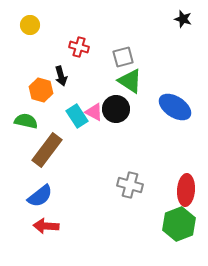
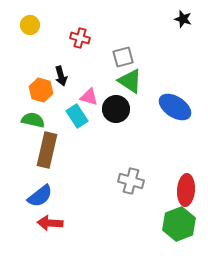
red cross: moved 1 px right, 9 px up
pink triangle: moved 5 px left, 15 px up; rotated 12 degrees counterclockwise
green semicircle: moved 7 px right, 1 px up
brown rectangle: rotated 24 degrees counterclockwise
gray cross: moved 1 px right, 4 px up
red arrow: moved 4 px right, 3 px up
